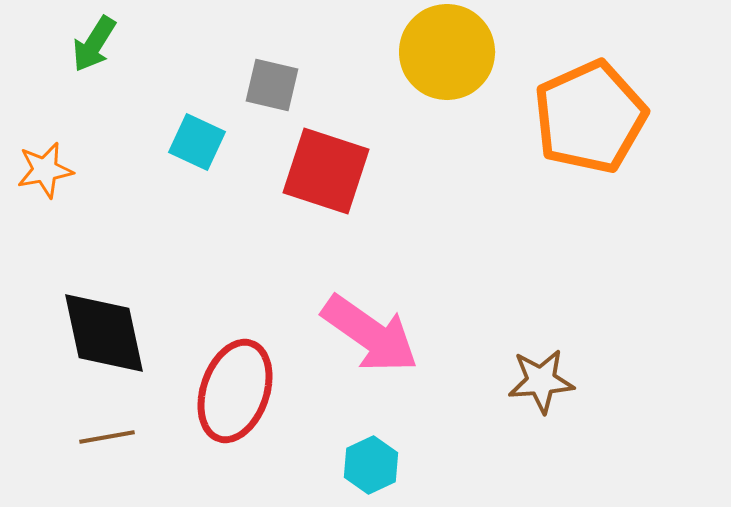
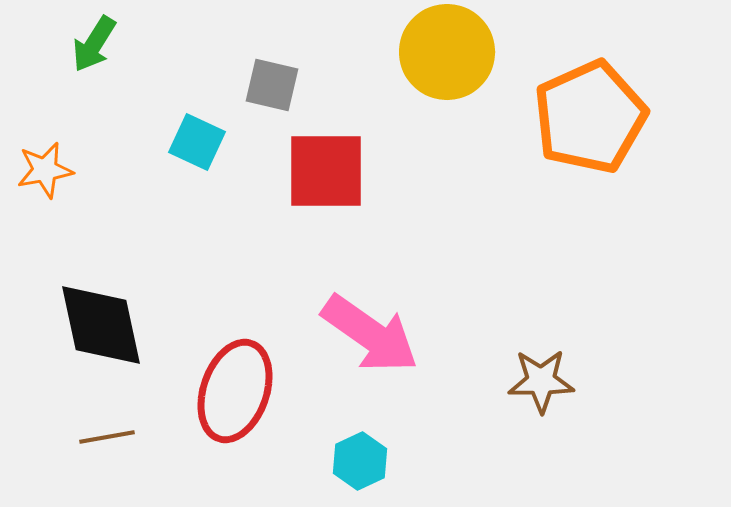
red square: rotated 18 degrees counterclockwise
black diamond: moved 3 px left, 8 px up
brown star: rotated 4 degrees clockwise
cyan hexagon: moved 11 px left, 4 px up
